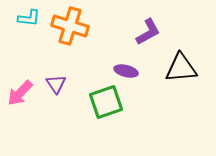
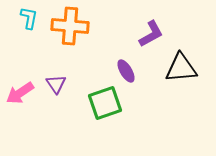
cyan L-shape: rotated 85 degrees counterclockwise
orange cross: rotated 12 degrees counterclockwise
purple L-shape: moved 3 px right, 2 px down
purple ellipse: rotated 45 degrees clockwise
pink arrow: rotated 12 degrees clockwise
green square: moved 1 px left, 1 px down
